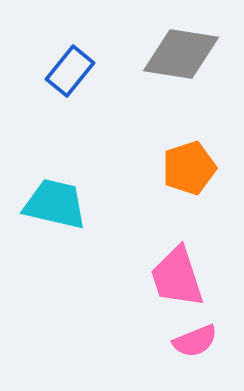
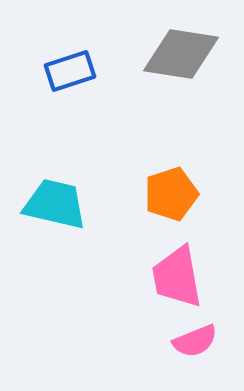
blue rectangle: rotated 33 degrees clockwise
orange pentagon: moved 18 px left, 26 px down
pink trapezoid: rotated 8 degrees clockwise
